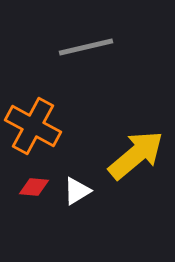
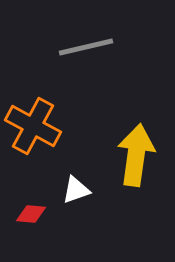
yellow arrow: rotated 42 degrees counterclockwise
red diamond: moved 3 px left, 27 px down
white triangle: moved 1 px left, 1 px up; rotated 12 degrees clockwise
